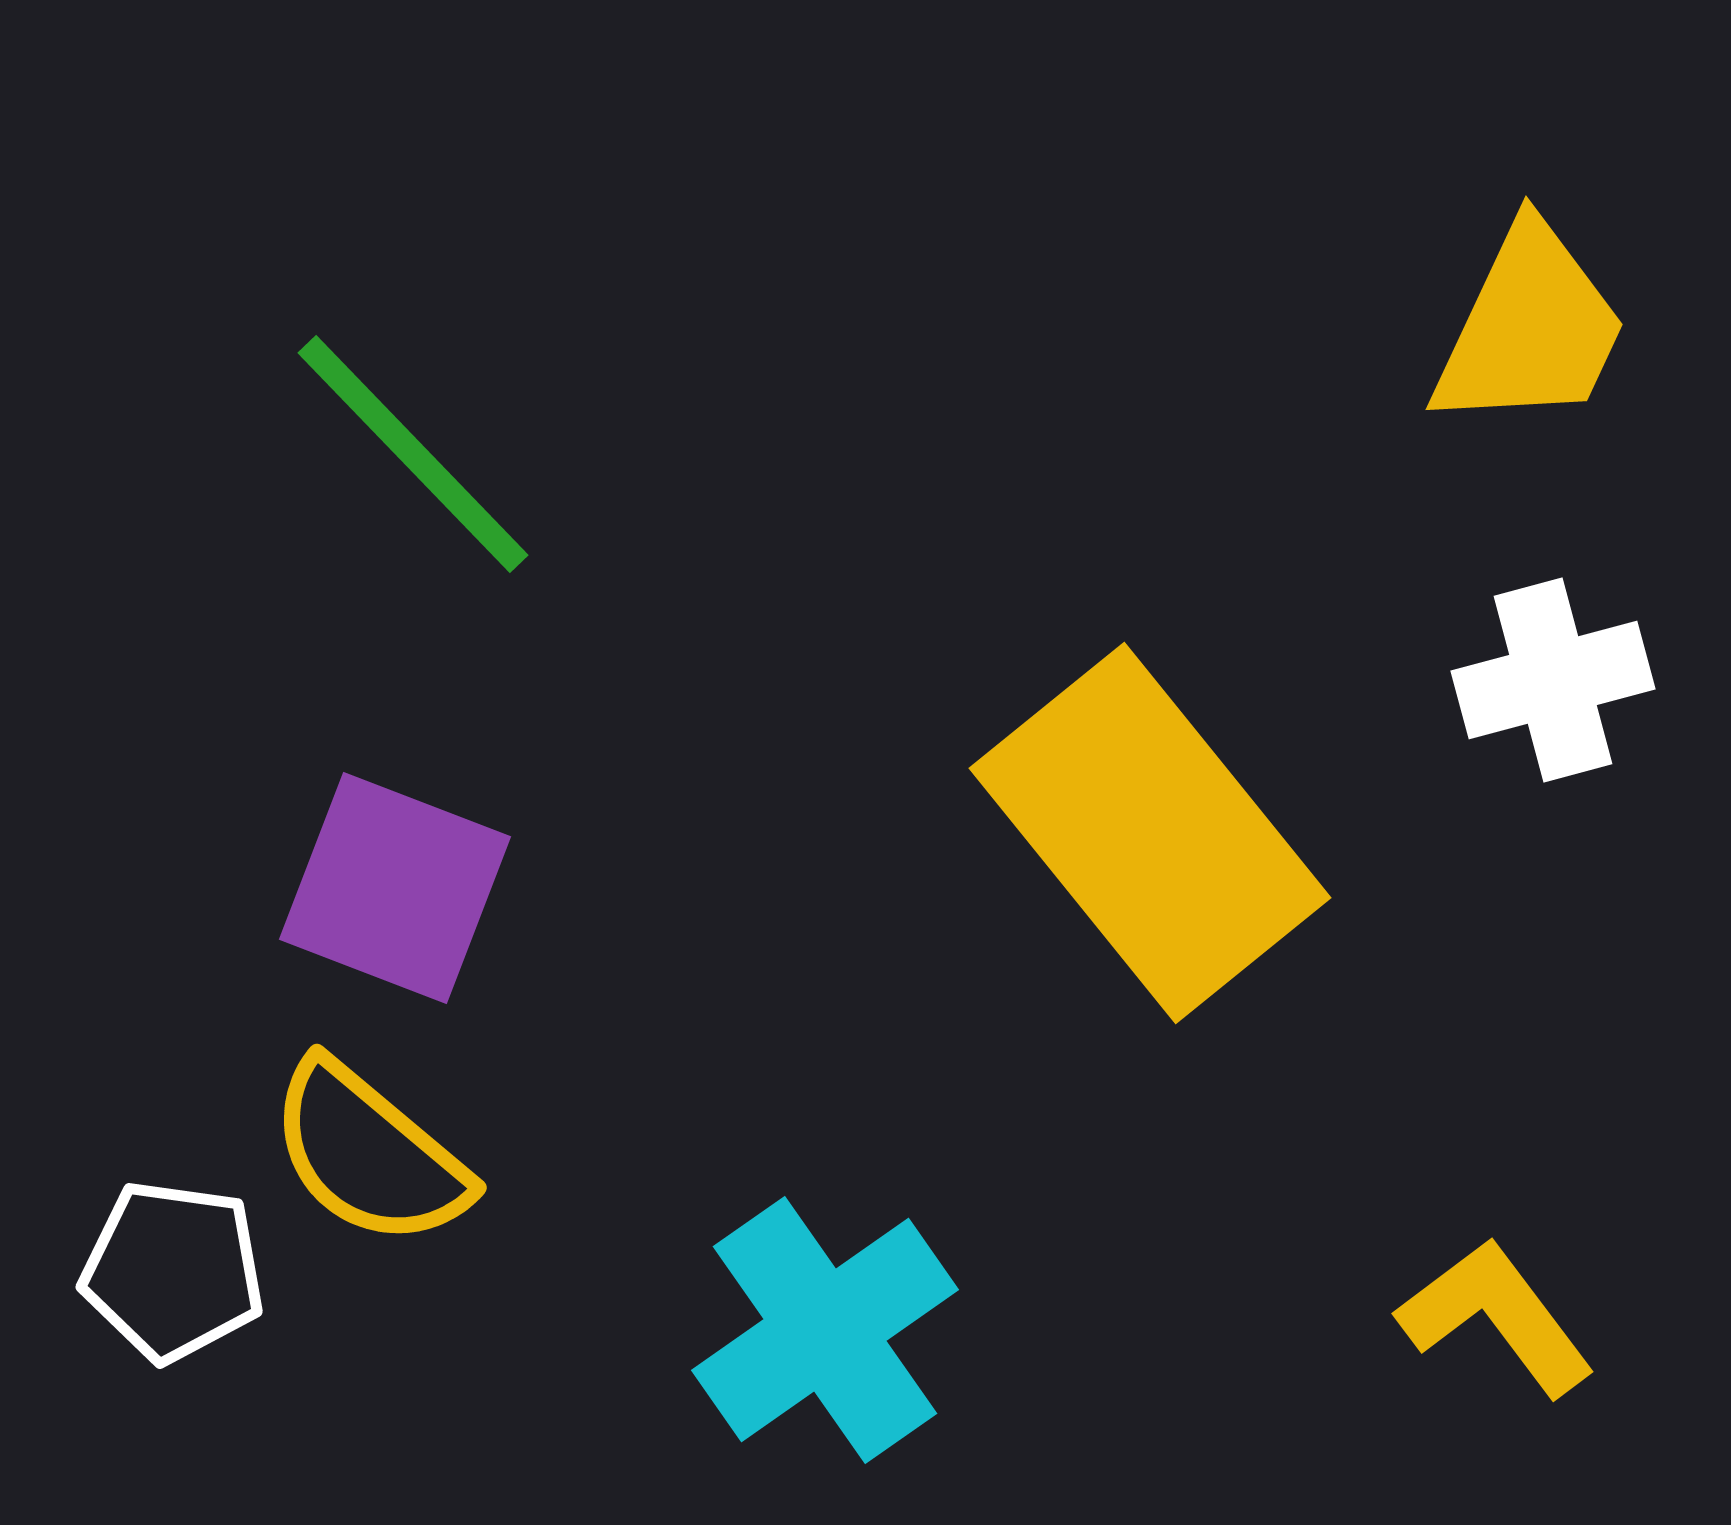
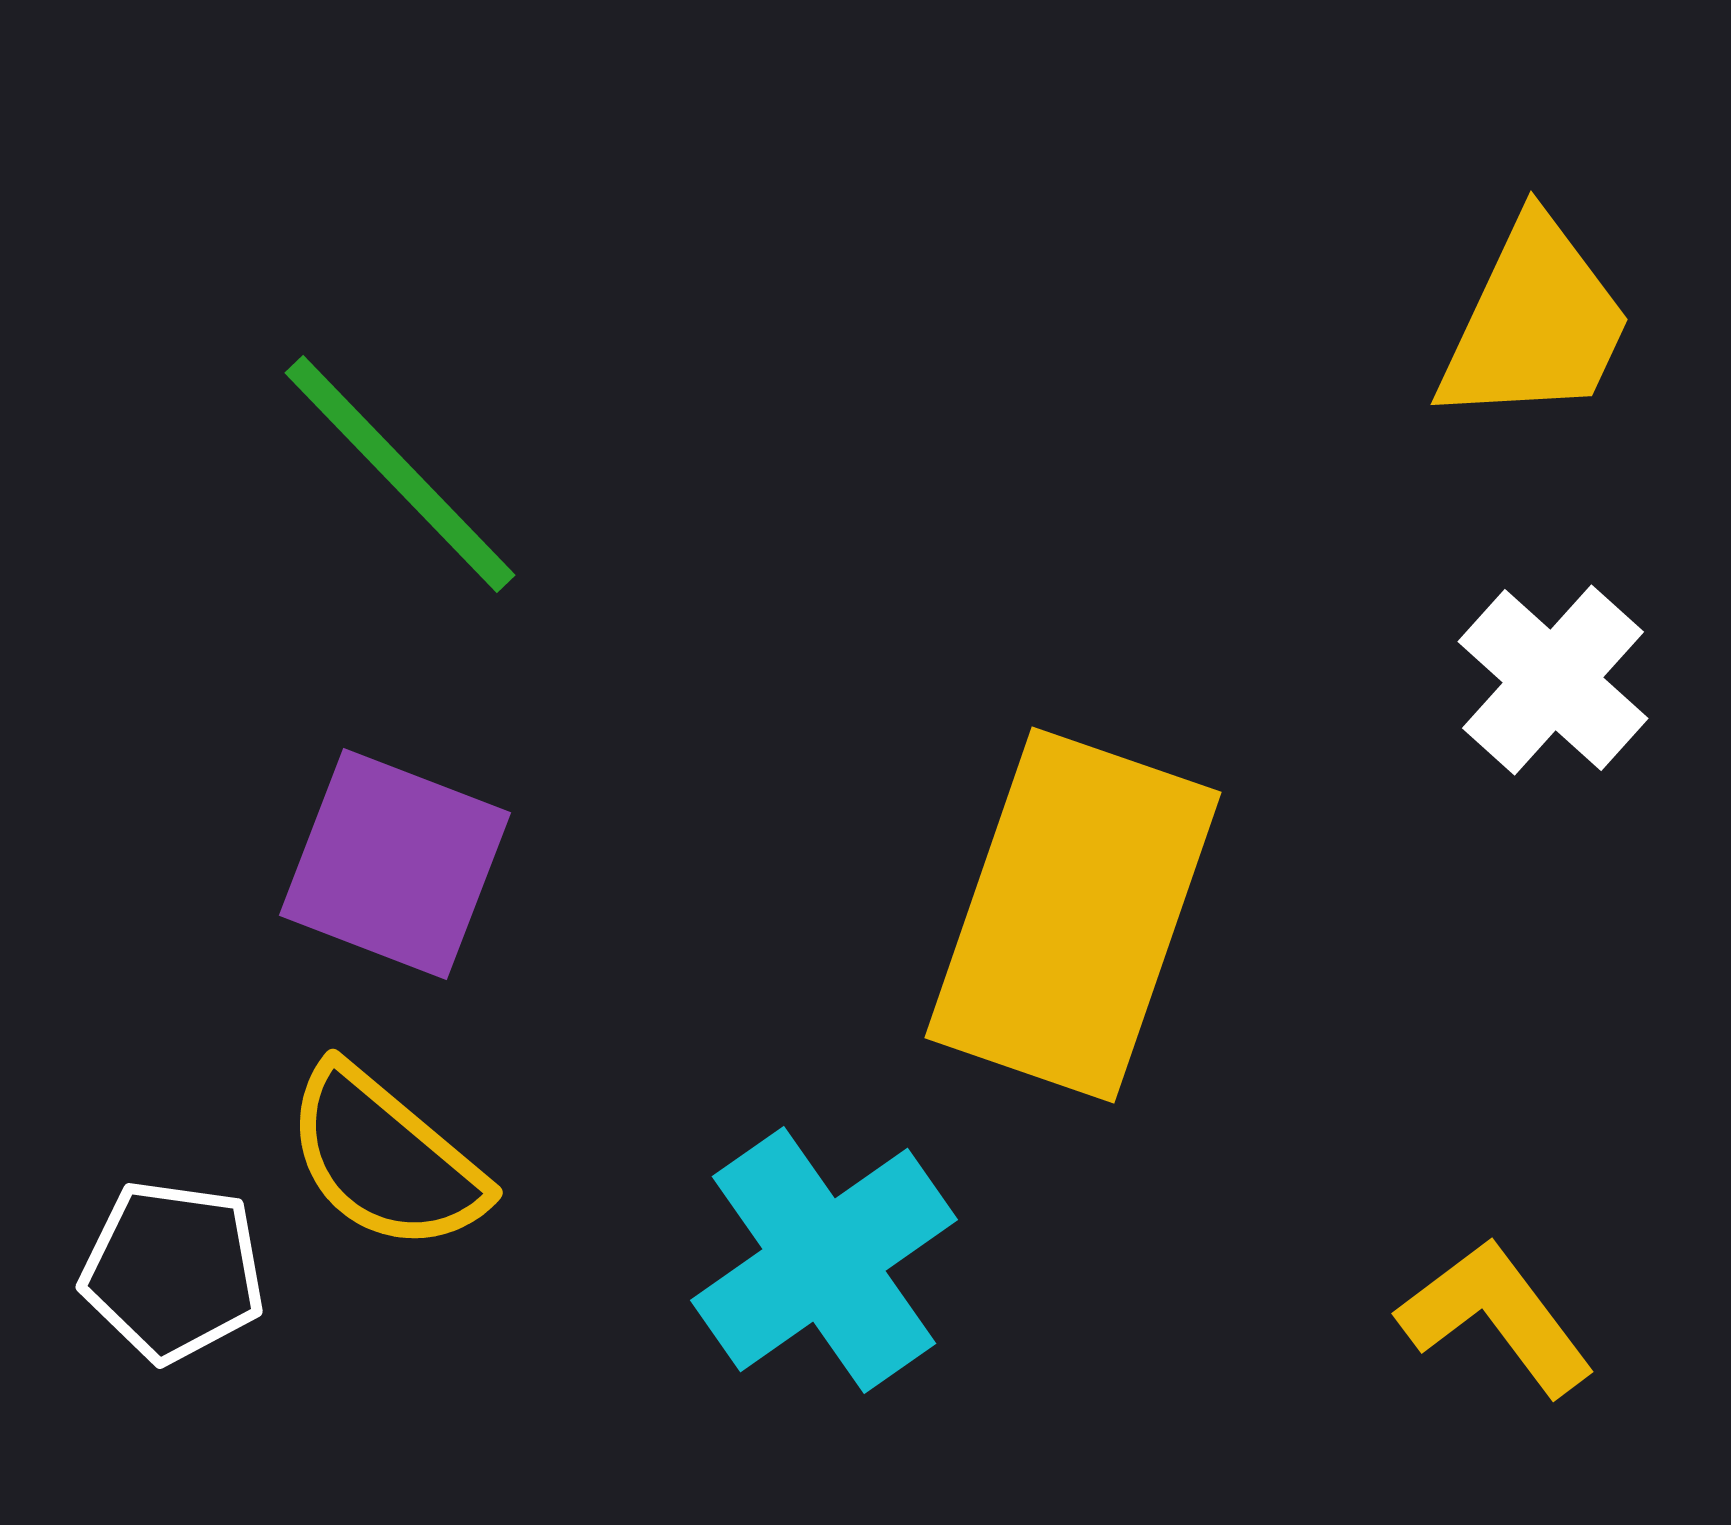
yellow trapezoid: moved 5 px right, 5 px up
green line: moved 13 px left, 20 px down
white cross: rotated 33 degrees counterclockwise
yellow rectangle: moved 77 px left, 82 px down; rotated 58 degrees clockwise
purple square: moved 24 px up
yellow semicircle: moved 16 px right, 5 px down
cyan cross: moved 1 px left, 70 px up
